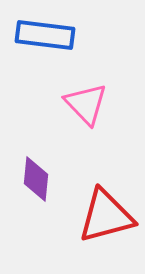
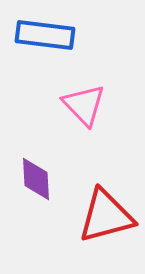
pink triangle: moved 2 px left, 1 px down
purple diamond: rotated 9 degrees counterclockwise
